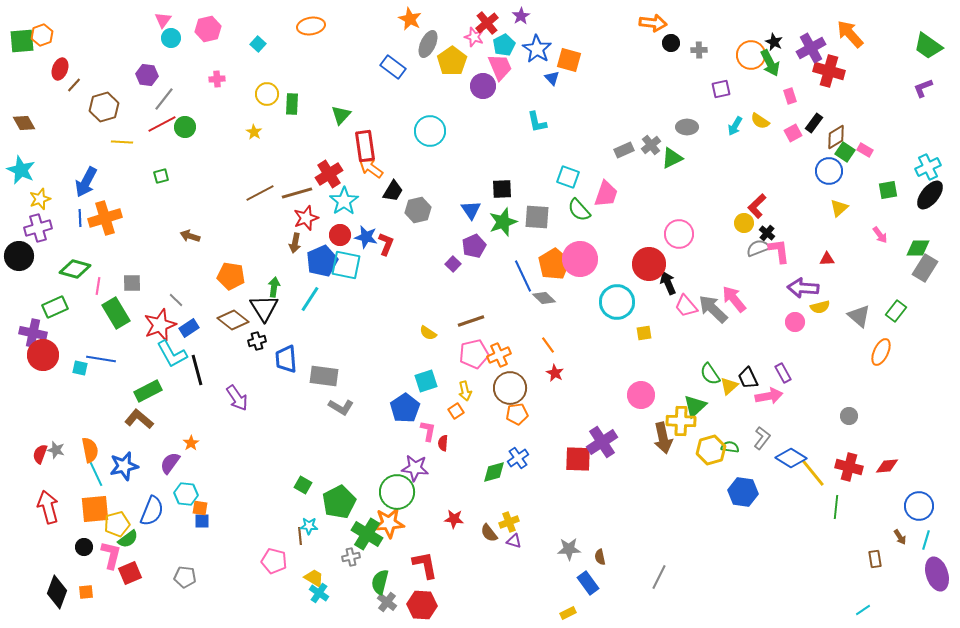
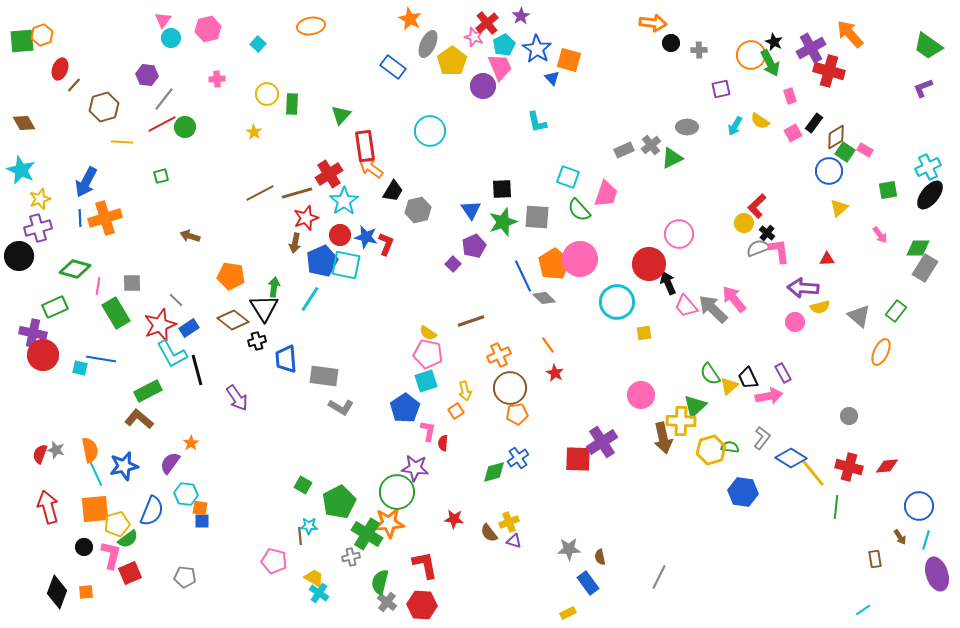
pink pentagon at (474, 354): moved 46 px left; rotated 24 degrees clockwise
